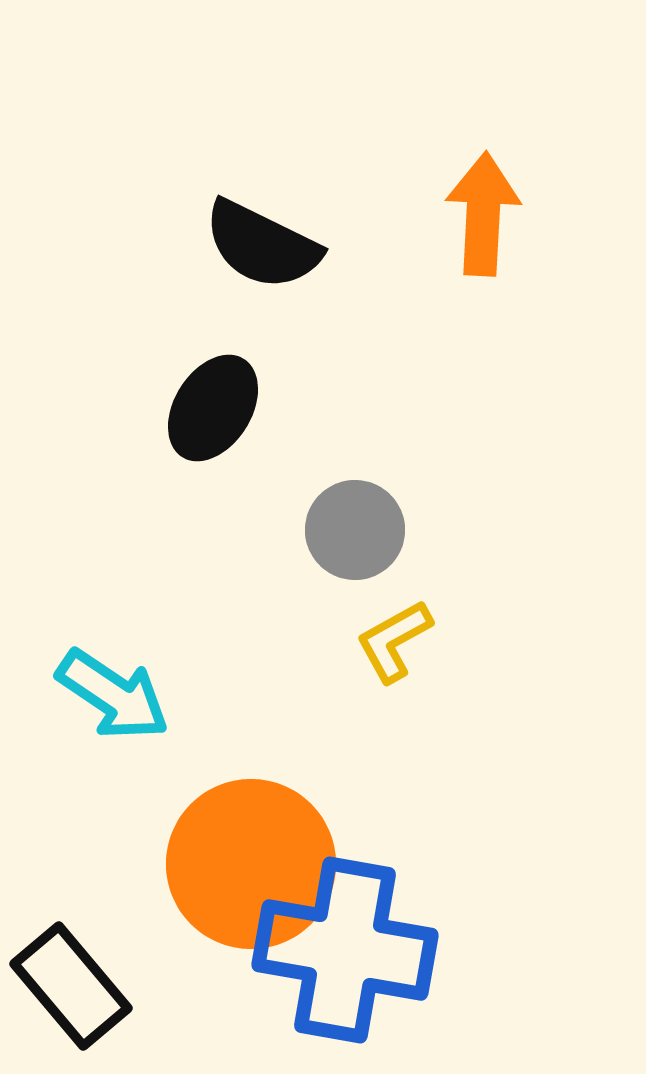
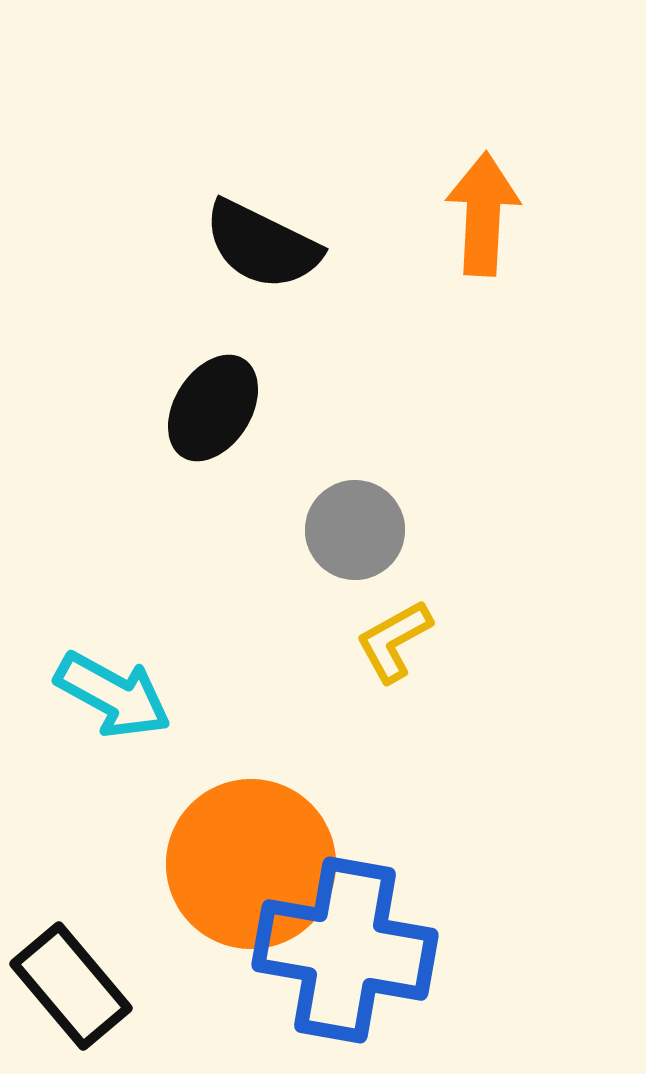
cyan arrow: rotated 5 degrees counterclockwise
